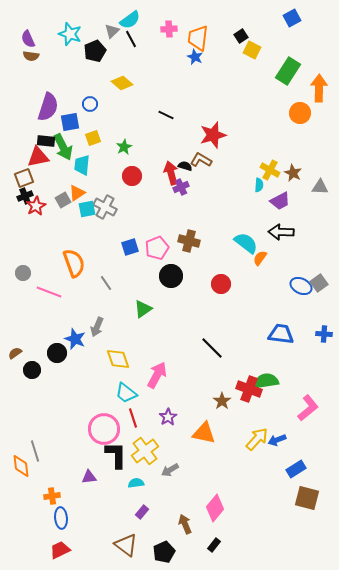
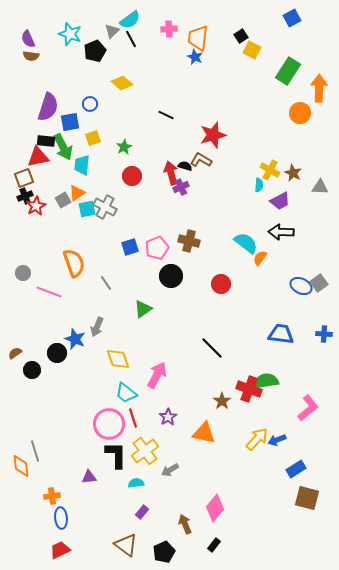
pink circle at (104, 429): moved 5 px right, 5 px up
